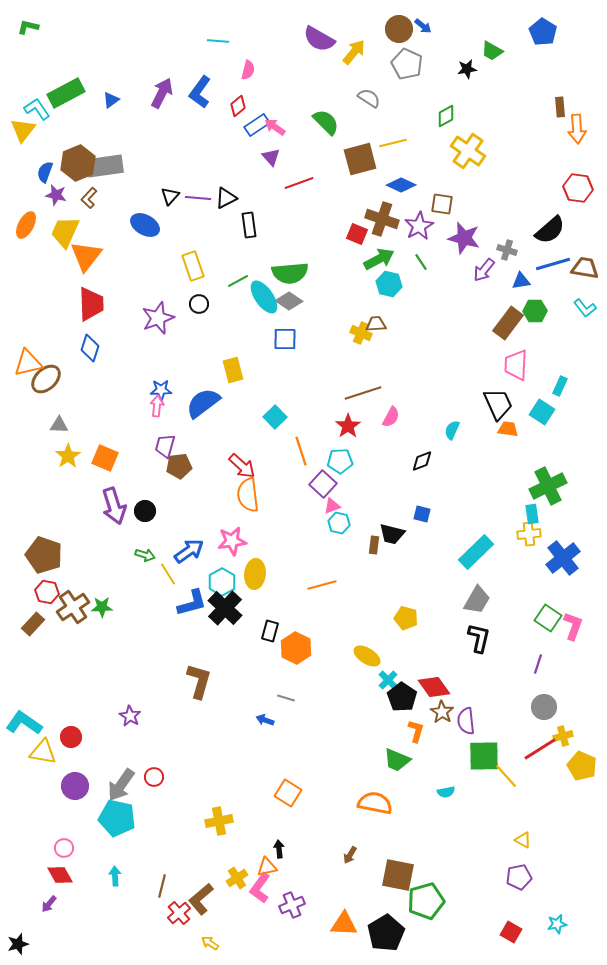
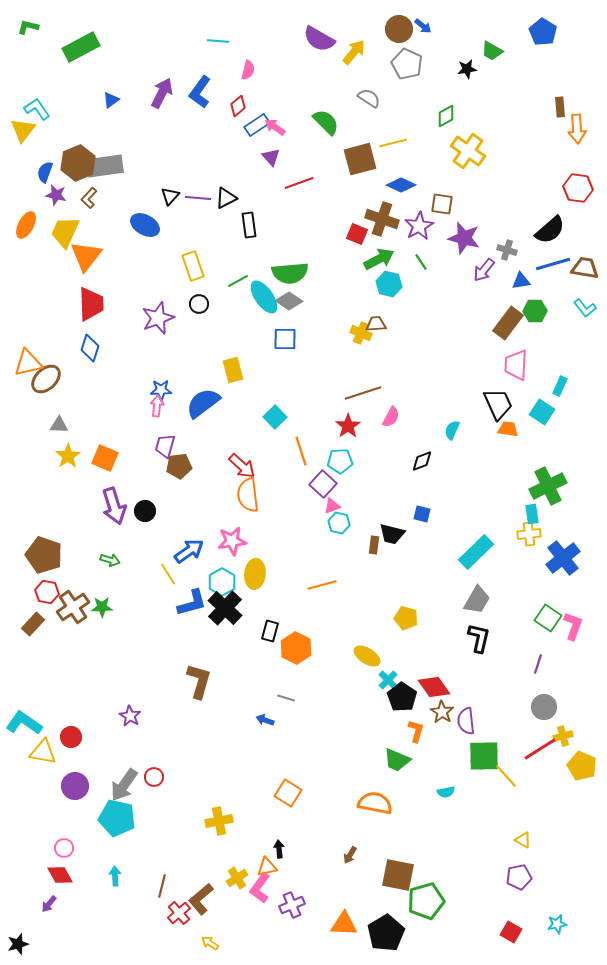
green rectangle at (66, 93): moved 15 px right, 46 px up
green arrow at (145, 555): moved 35 px left, 5 px down
gray arrow at (121, 785): moved 3 px right
